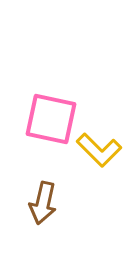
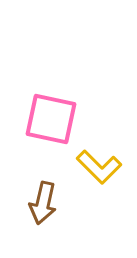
yellow L-shape: moved 17 px down
